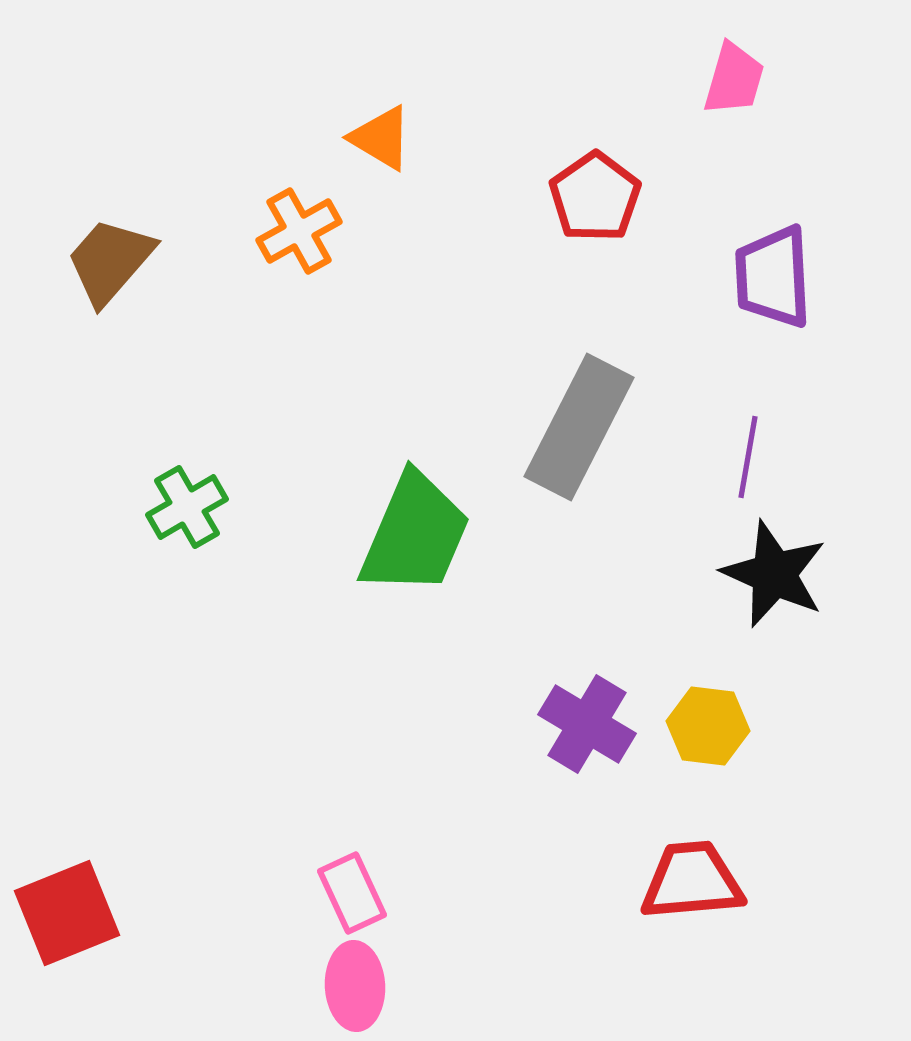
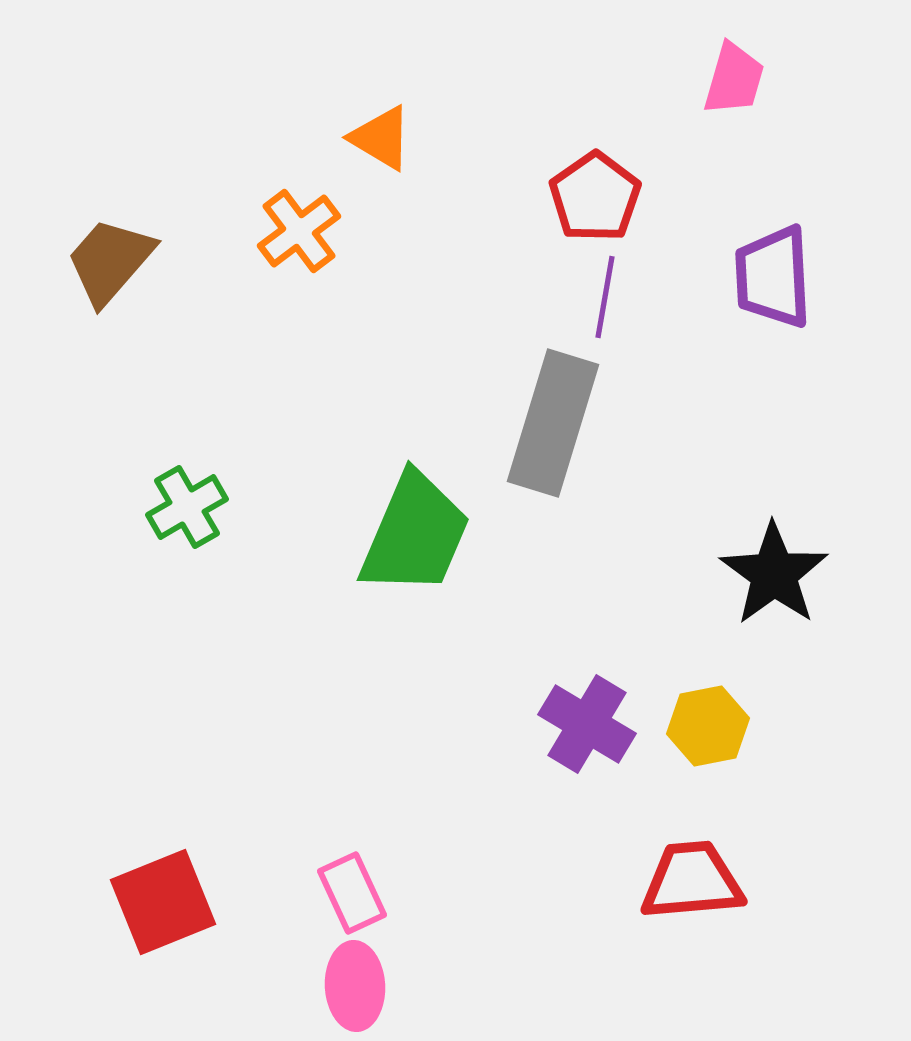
orange cross: rotated 8 degrees counterclockwise
gray rectangle: moved 26 px left, 4 px up; rotated 10 degrees counterclockwise
purple line: moved 143 px left, 160 px up
black star: rotated 12 degrees clockwise
yellow hexagon: rotated 18 degrees counterclockwise
red square: moved 96 px right, 11 px up
